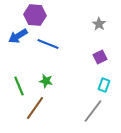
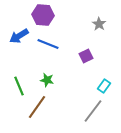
purple hexagon: moved 8 px right
blue arrow: moved 1 px right
purple square: moved 14 px left, 1 px up
green star: moved 1 px right, 1 px up
cyan rectangle: moved 1 px down; rotated 16 degrees clockwise
brown line: moved 2 px right, 1 px up
